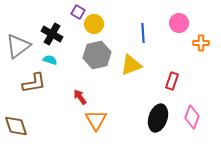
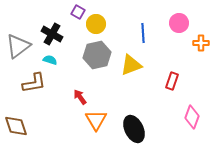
yellow circle: moved 2 px right
black ellipse: moved 24 px left, 11 px down; rotated 44 degrees counterclockwise
